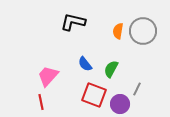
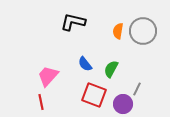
purple circle: moved 3 px right
